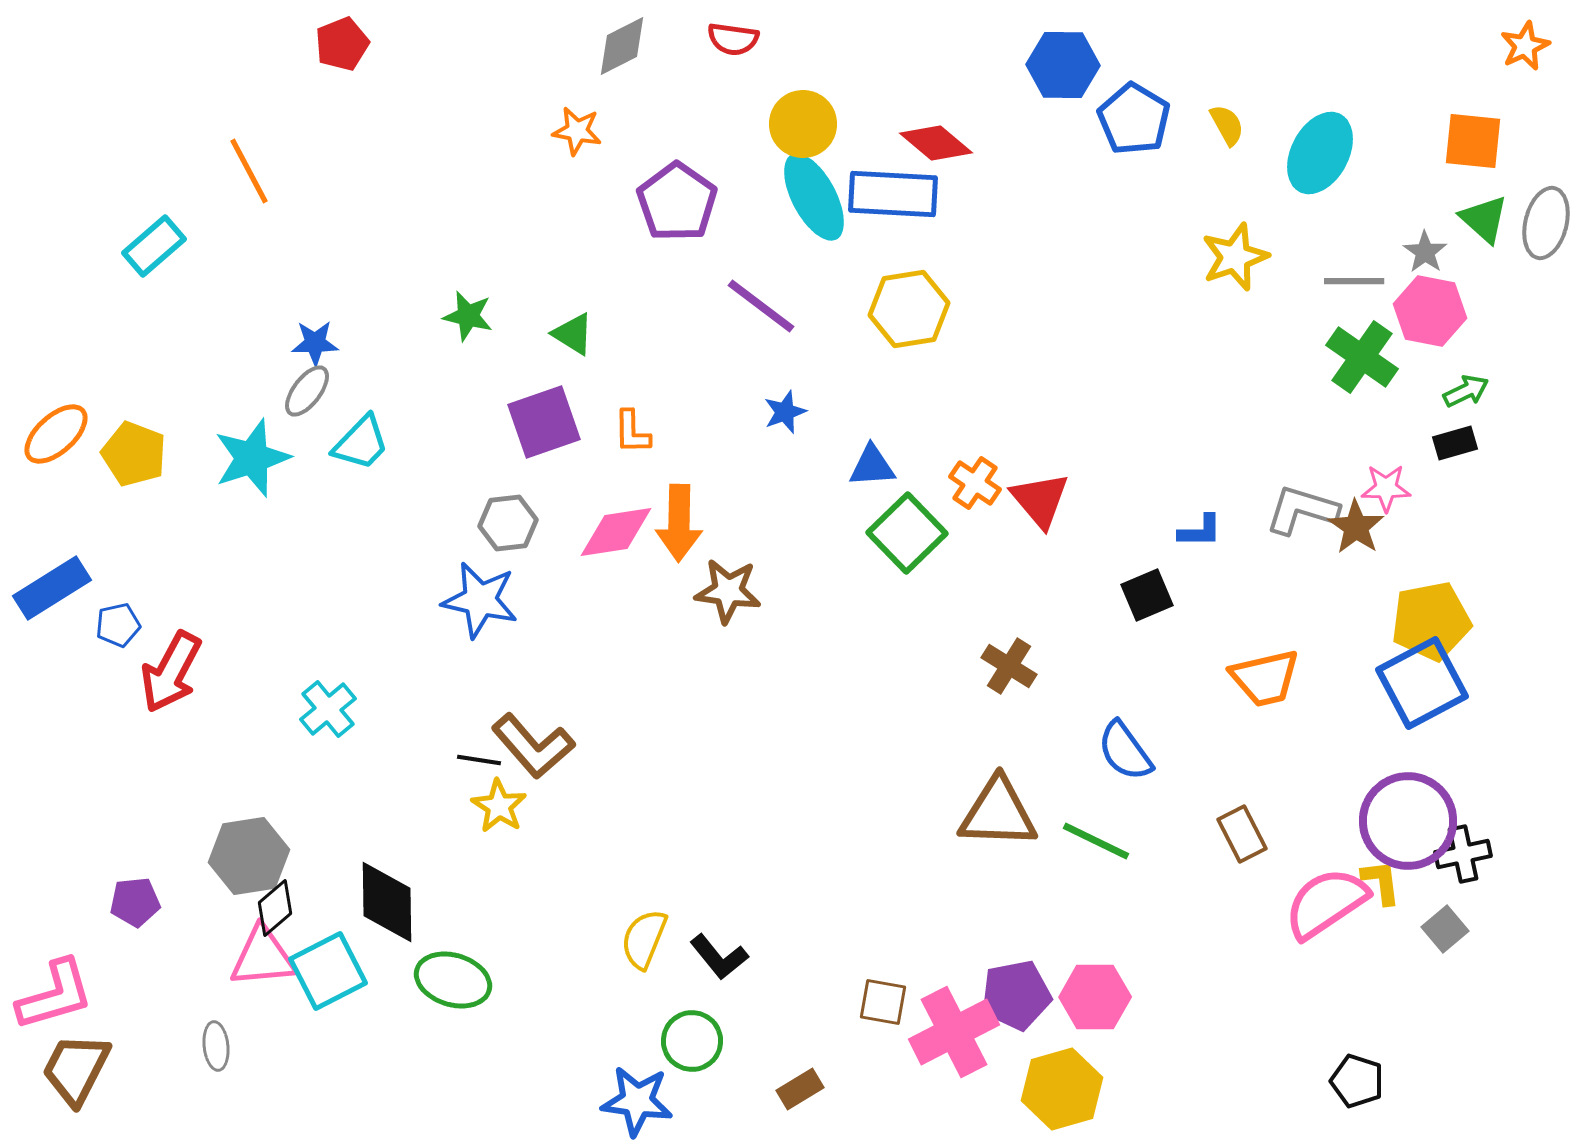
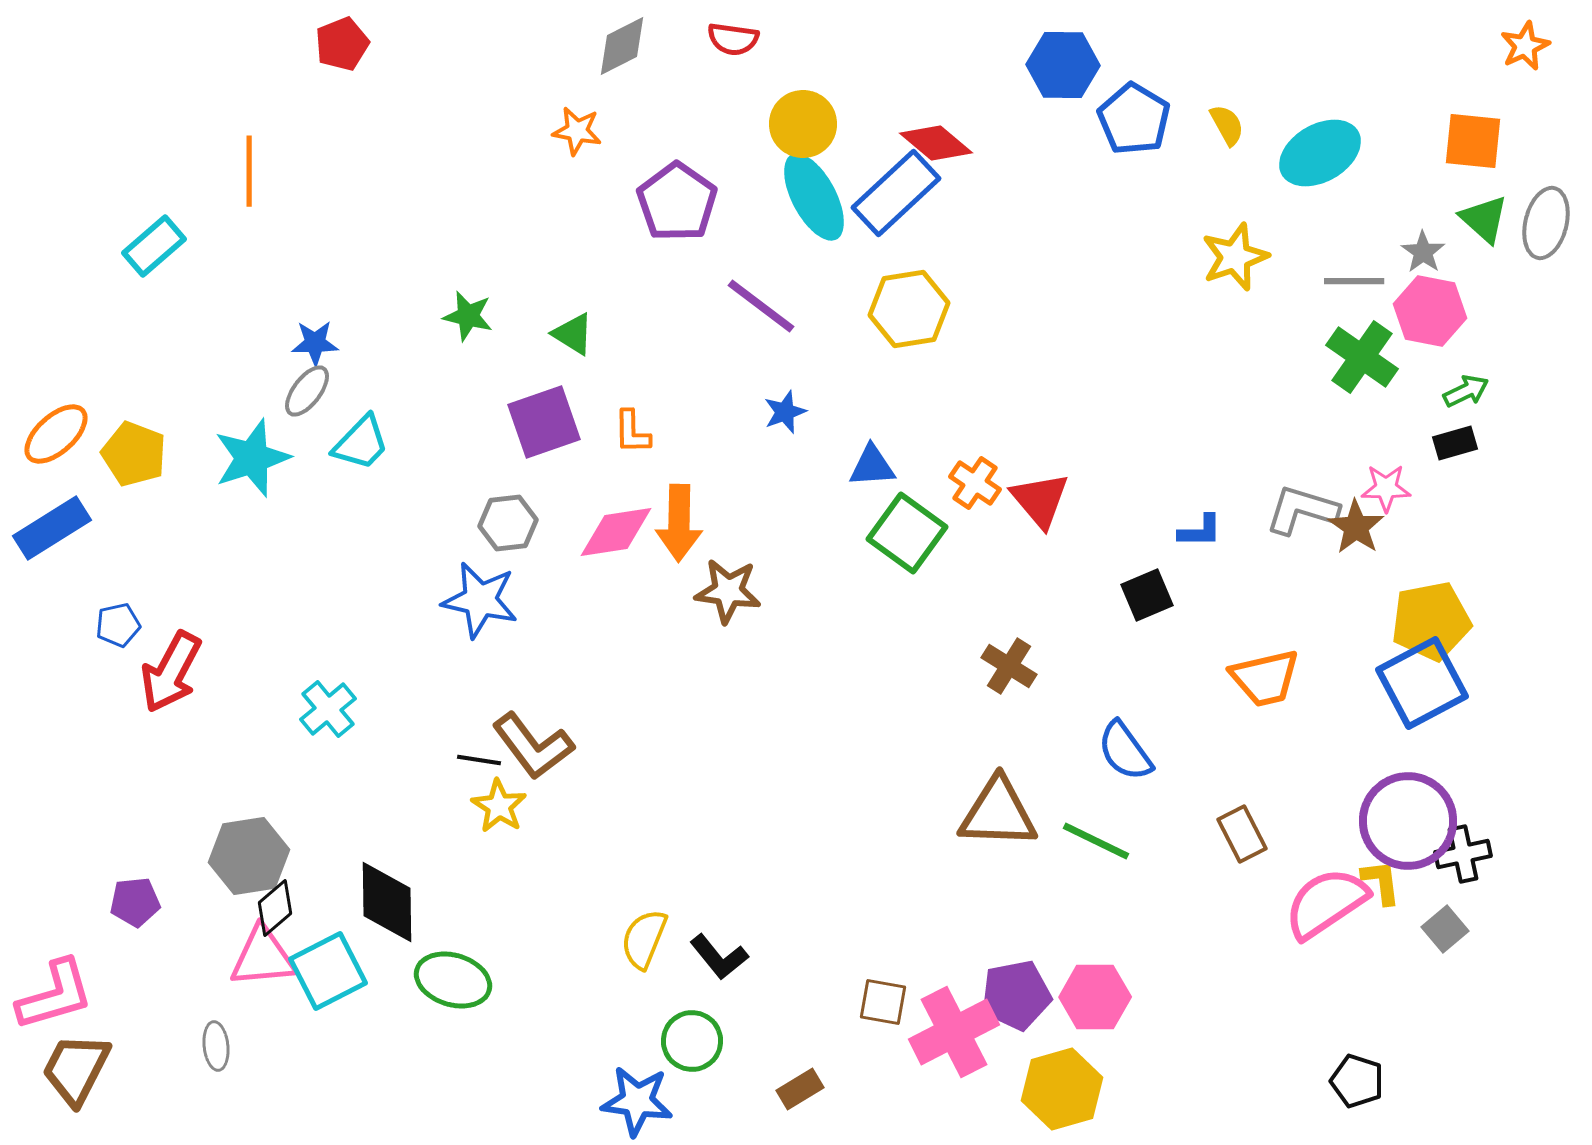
cyan ellipse at (1320, 153): rotated 32 degrees clockwise
orange line at (249, 171): rotated 28 degrees clockwise
blue rectangle at (893, 194): moved 3 px right, 1 px up; rotated 46 degrees counterclockwise
gray star at (1425, 252): moved 2 px left
green square at (907, 533): rotated 10 degrees counterclockwise
blue rectangle at (52, 588): moved 60 px up
brown L-shape at (533, 746): rotated 4 degrees clockwise
